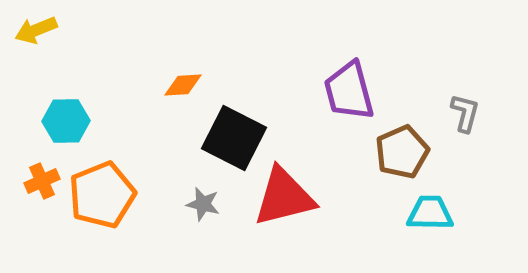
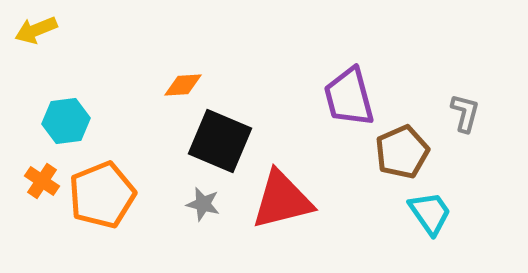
purple trapezoid: moved 6 px down
cyan hexagon: rotated 6 degrees counterclockwise
black square: moved 14 px left, 3 px down; rotated 4 degrees counterclockwise
orange cross: rotated 32 degrees counterclockwise
red triangle: moved 2 px left, 3 px down
cyan trapezoid: rotated 54 degrees clockwise
